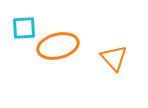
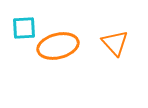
orange triangle: moved 1 px right, 15 px up
